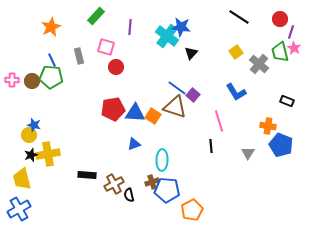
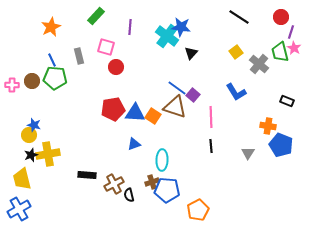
red circle at (280, 19): moved 1 px right, 2 px up
green pentagon at (51, 77): moved 4 px right, 1 px down
pink cross at (12, 80): moved 5 px down
pink line at (219, 121): moved 8 px left, 4 px up; rotated 15 degrees clockwise
orange pentagon at (192, 210): moved 6 px right
